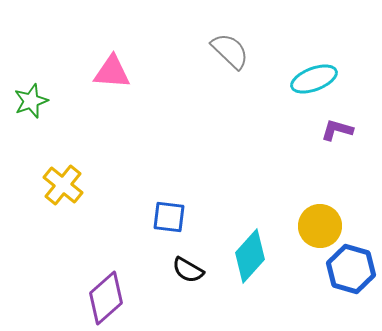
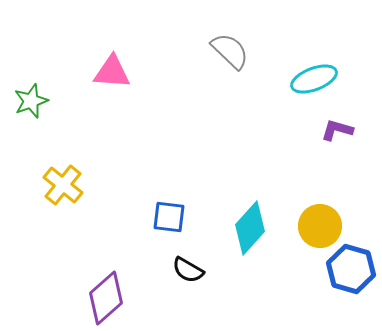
cyan diamond: moved 28 px up
